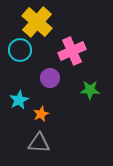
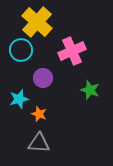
cyan circle: moved 1 px right
purple circle: moved 7 px left
green star: rotated 18 degrees clockwise
cyan star: moved 1 px up; rotated 12 degrees clockwise
orange star: moved 2 px left; rotated 28 degrees counterclockwise
